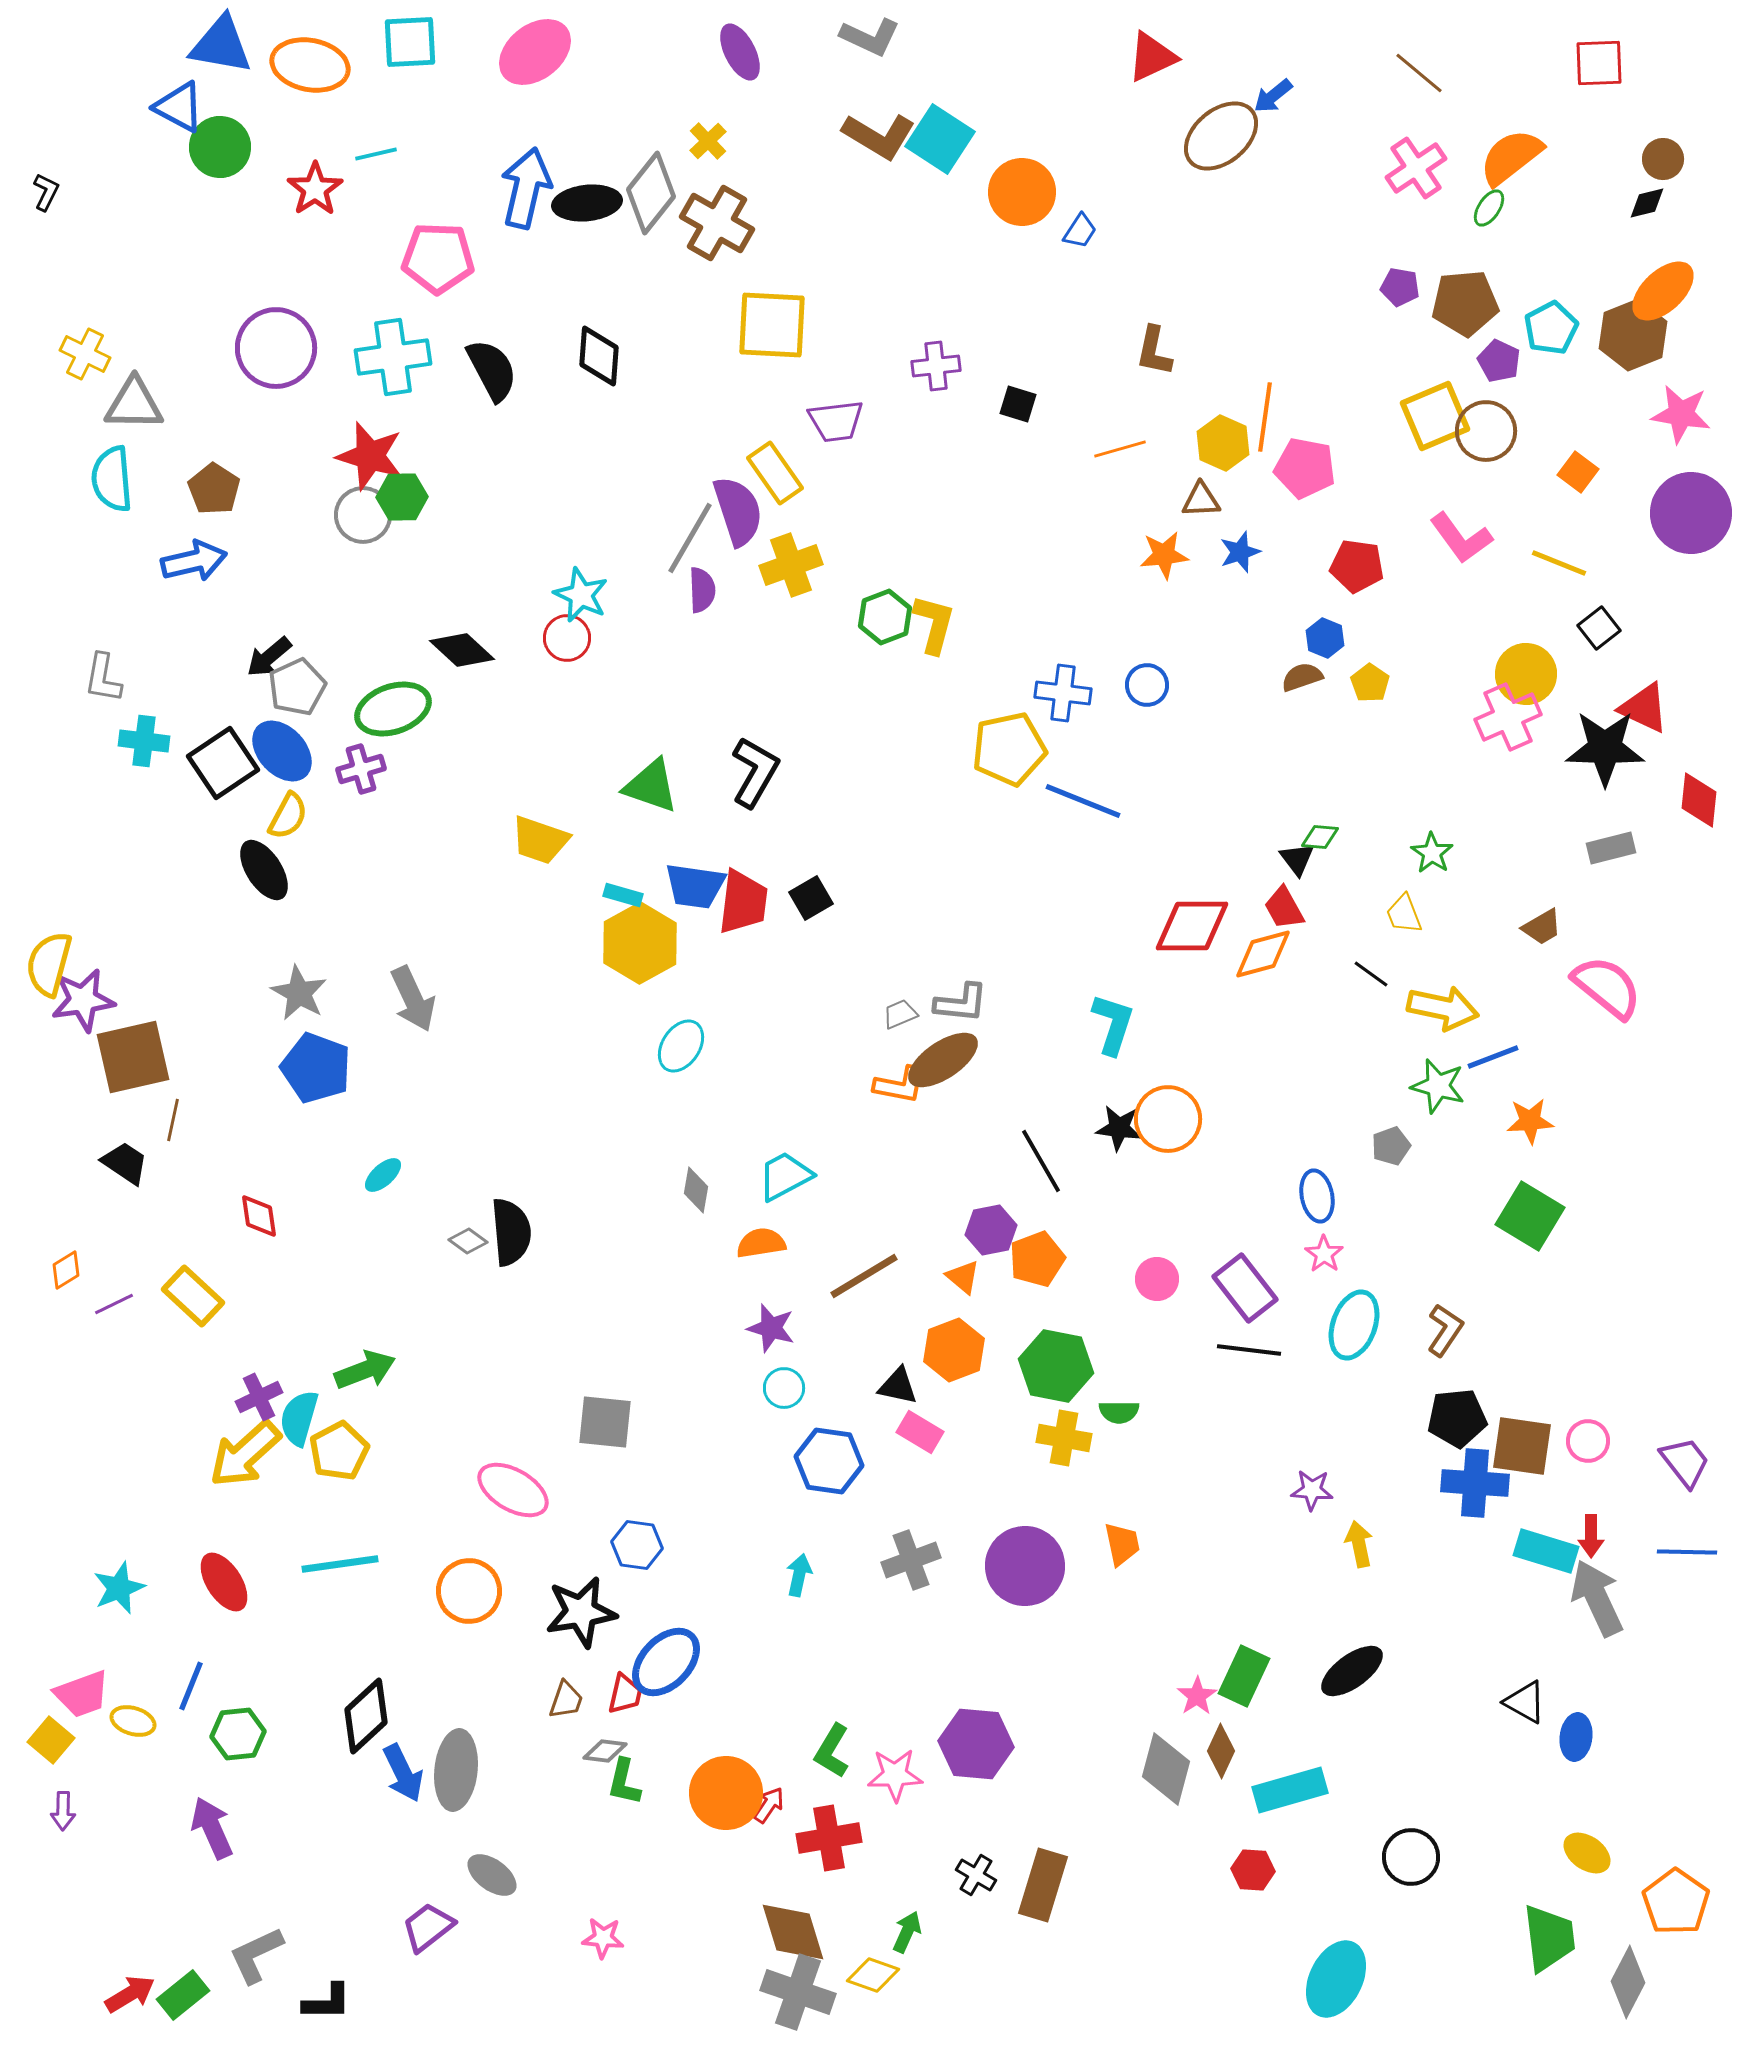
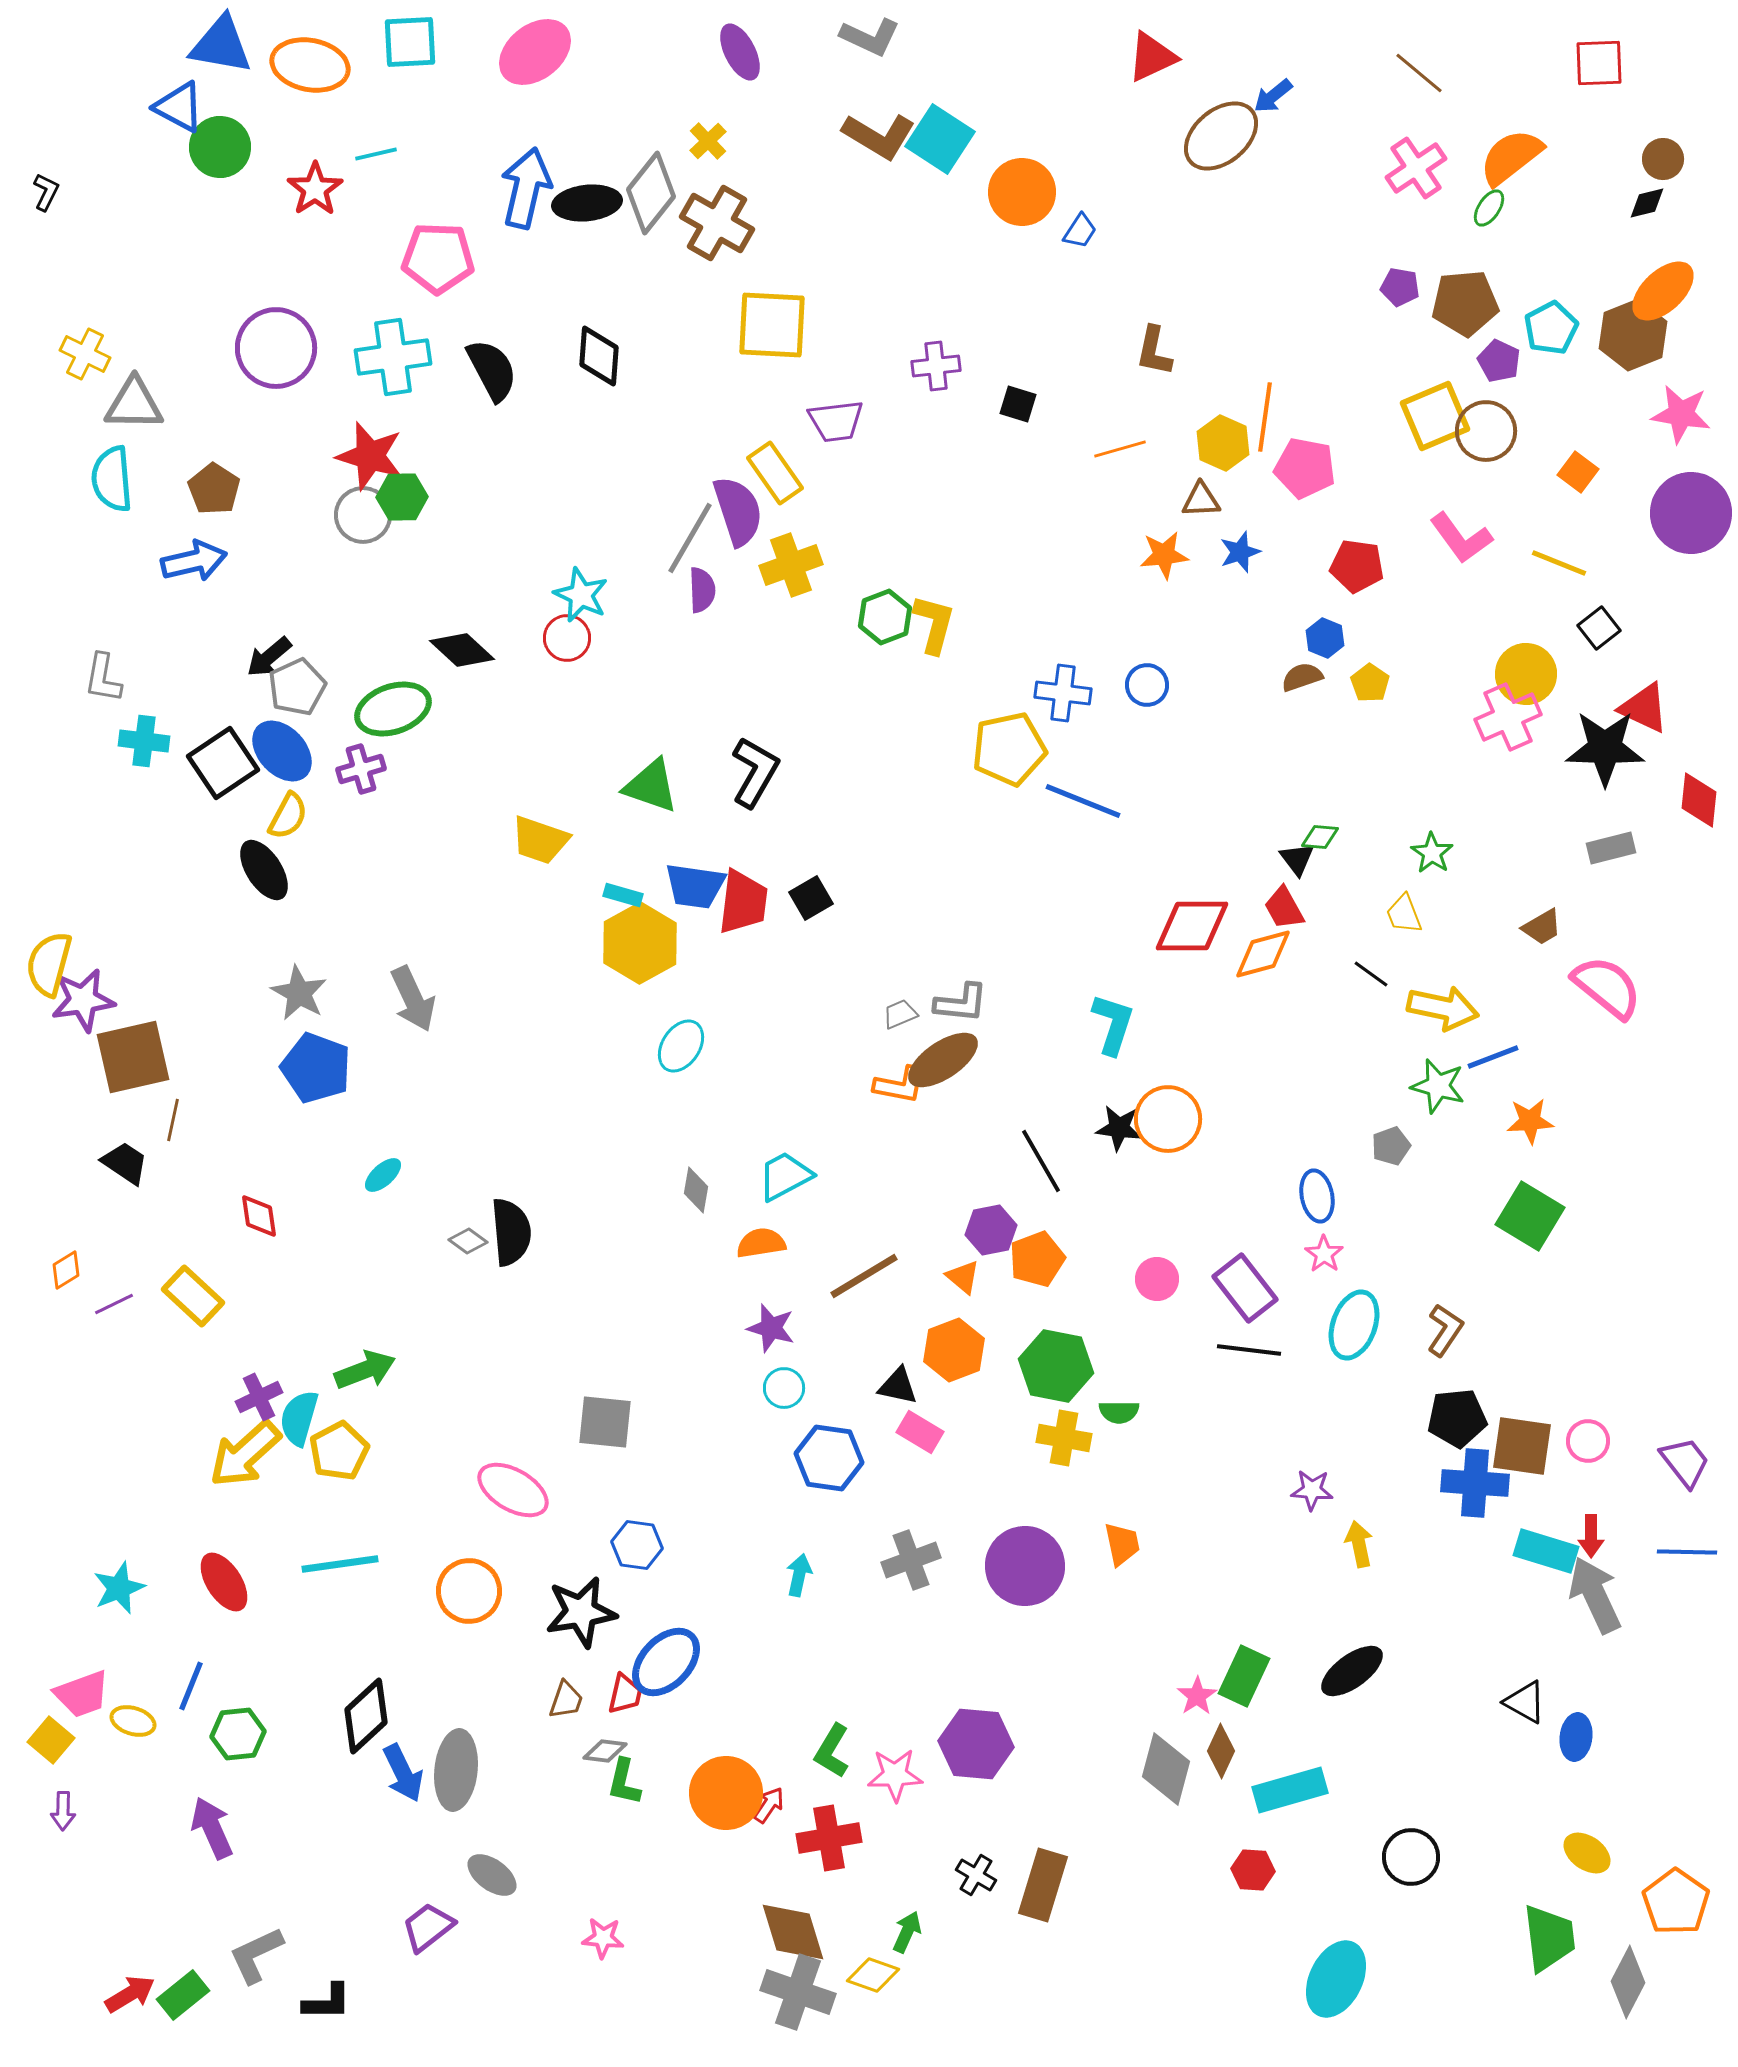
blue hexagon at (829, 1461): moved 3 px up
gray arrow at (1597, 1598): moved 2 px left, 3 px up
